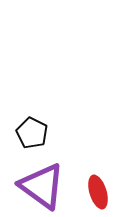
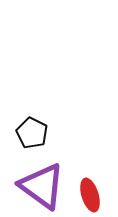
red ellipse: moved 8 px left, 3 px down
